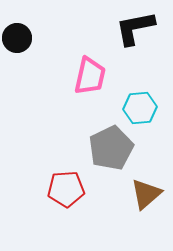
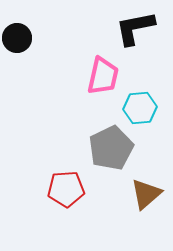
pink trapezoid: moved 13 px right
